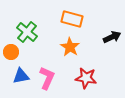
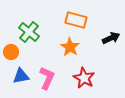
orange rectangle: moved 4 px right, 1 px down
green cross: moved 2 px right
black arrow: moved 1 px left, 1 px down
red star: moved 2 px left; rotated 20 degrees clockwise
